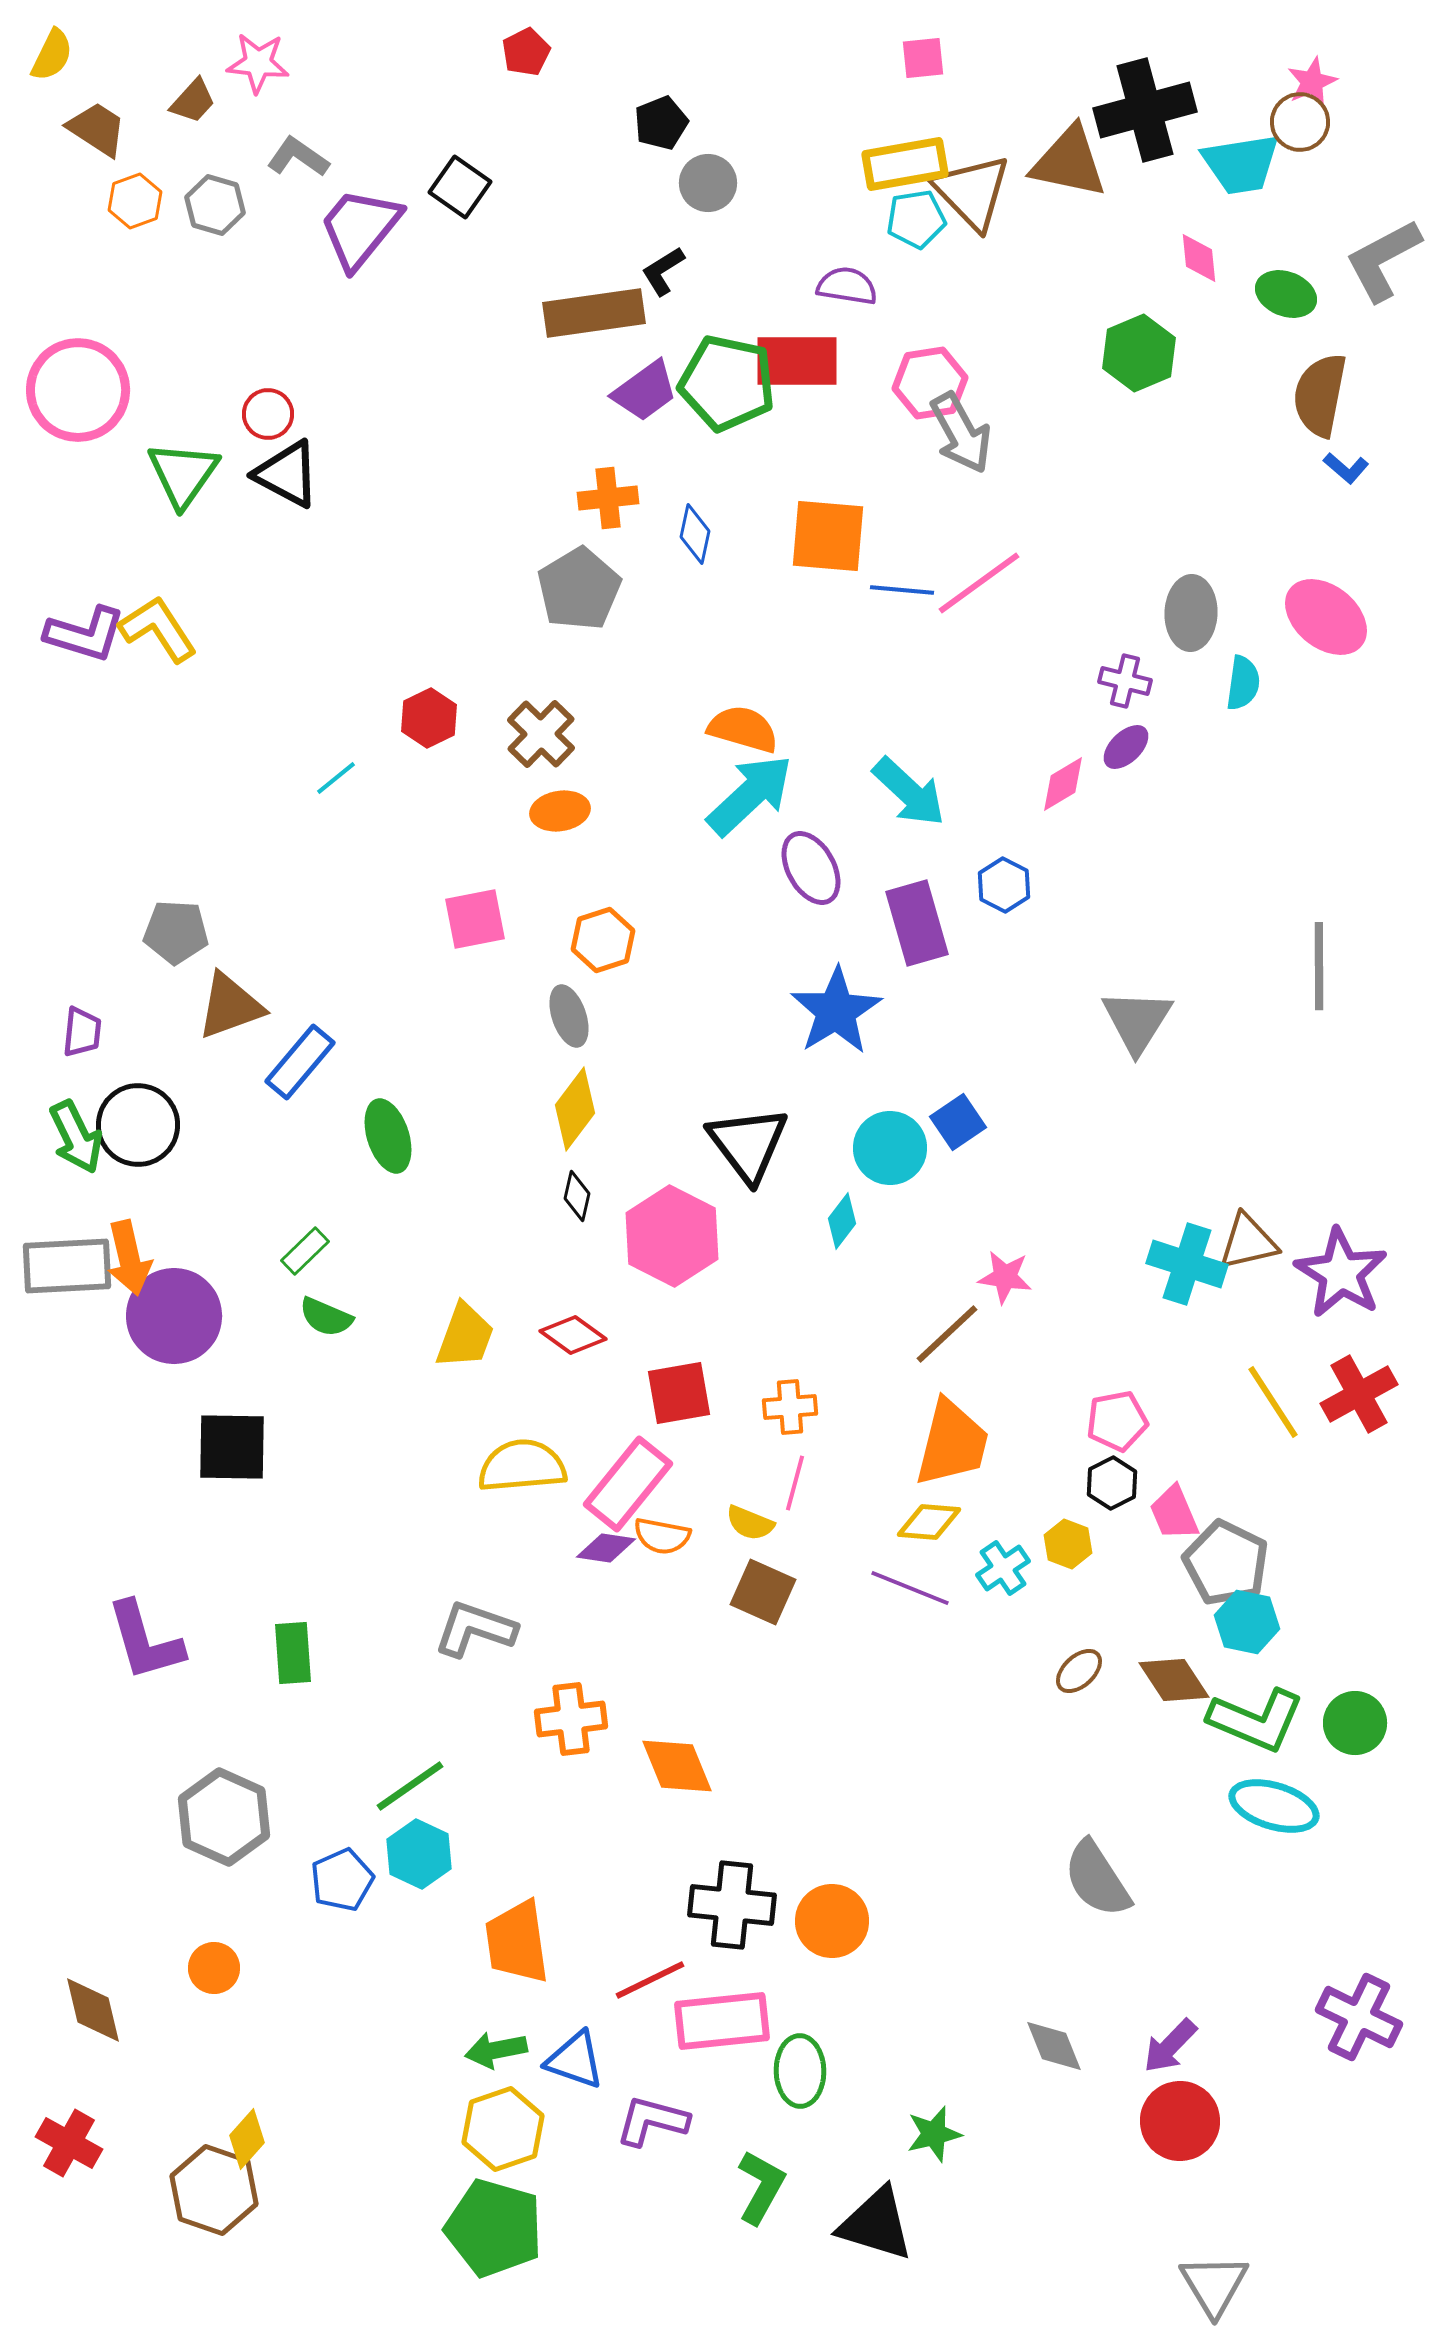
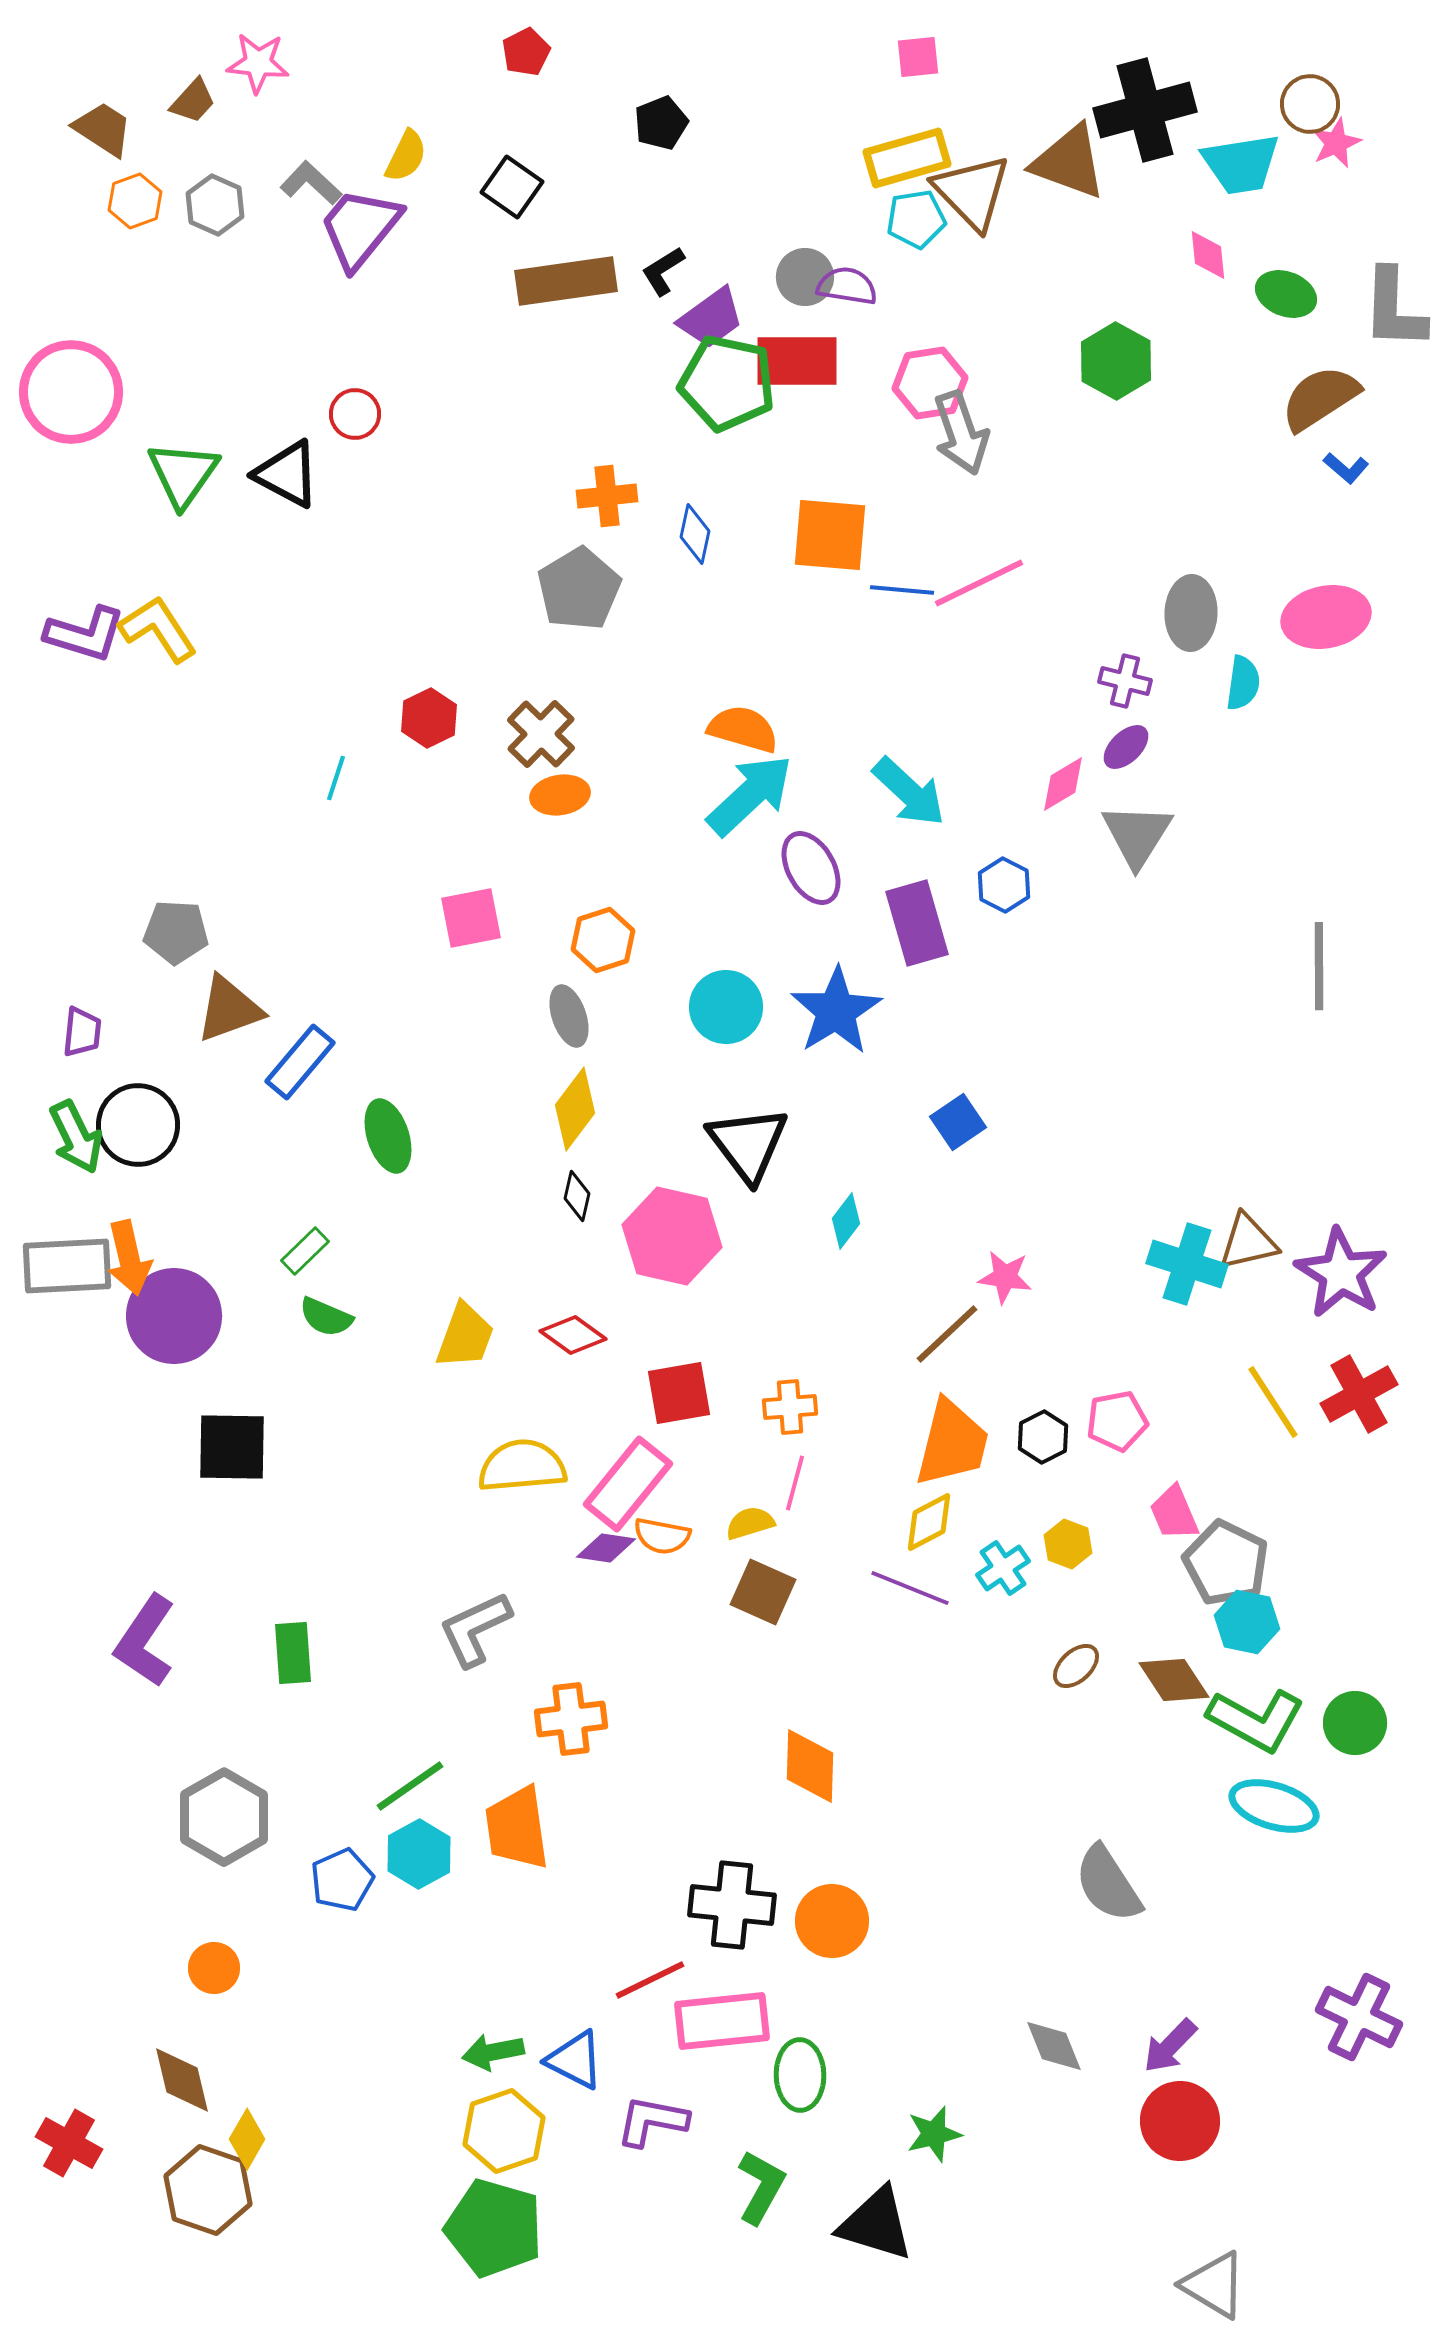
yellow semicircle at (52, 55): moved 354 px right, 101 px down
pink square at (923, 58): moved 5 px left, 1 px up
pink star at (1312, 82): moved 24 px right, 61 px down
brown circle at (1300, 122): moved 10 px right, 18 px up
brown trapezoid at (97, 129): moved 6 px right
gray L-shape at (298, 157): moved 13 px right, 26 px down; rotated 8 degrees clockwise
brown triangle at (1069, 162): rotated 8 degrees clockwise
yellow rectangle at (905, 164): moved 2 px right, 6 px up; rotated 6 degrees counterclockwise
gray circle at (708, 183): moved 97 px right, 94 px down
black square at (460, 187): moved 52 px right
gray hexagon at (215, 205): rotated 8 degrees clockwise
pink diamond at (1199, 258): moved 9 px right, 3 px up
gray L-shape at (1383, 260): moved 11 px right, 49 px down; rotated 60 degrees counterclockwise
brown rectangle at (594, 313): moved 28 px left, 32 px up
green hexagon at (1139, 353): moved 23 px left, 8 px down; rotated 8 degrees counterclockwise
pink circle at (78, 390): moved 7 px left, 2 px down
purple trapezoid at (645, 391): moved 66 px right, 73 px up
brown semicircle at (1320, 395): moved 3 px down; rotated 46 degrees clockwise
red circle at (268, 414): moved 87 px right
gray arrow at (961, 433): rotated 10 degrees clockwise
orange cross at (608, 498): moved 1 px left, 2 px up
orange square at (828, 536): moved 2 px right, 1 px up
pink line at (979, 583): rotated 10 degrees clockwise
pink ellipse at (1326, 617): rotated 50 degrees counterclockwise
cyan line at (336, 778): rotated 33 degrees counterclockwise
orange ellipse at (560, 811): moved 16 px up
pink square at (475, 919): moved 4 px left, 1 px up
brown triangle at (230, 1006): moved 1 px left, 3 px down
gray triangle at (1137, 1021): moved 186 px up
cyan circle at (890, 1148): moved 164 px left, 141 px up
cyan diamond at (842, 1221): moved 4 px right
pink hexagon at (672, 1236): rotated 14 degrees counterclockwise
black hexagon at (1112, 1483): moved 69 px left, 46 px up
yellow diamond at (929, 1522): rotated 32 degrees counterclockwise
yellow semicircle at (750, 1523): rotated 141 degrees clockwise
gray L-shape at (475, 1629): rotated 44 degrees counterclockwise
purple L-shape at (145, 1641): rotated 50 degrees clockwise
brown ellipse at (1079, 1671): moved 3 px left, 5 px up
green L-shape at (1256, 1720): rotated 6 degrees clockwise
orange diamond at (677, 1766): moved 133 px right; rotated 24 degrees clockwise
gray hexagon at (224, 1817): rotated 6 degrees clockwise
cyan hexagon at (419, 1854): rotated 6 degrees clockwise
gray semicircle at (1097, 1879): moved 11 px right, 5 px down
orange trapezoid at (517, 1942): moved 114 px up
brown diamond at (93, 2010): moved 89 px right, 70 px down
green arrow at (496, 2050): moved 3 px left, 2 px down
blue triangle at (575, 2060): rotated 8 degrees clockwise
green ellipse at (800, 2071): moved 4 px down
purple L-shape at (652, 2121): rotated 4 degrees counterclockwise
yellow hexagon at (503, 2129): moved 1 px right, 2 px down
yellow diamond at (247, 2139): rotated 12 degrees counterclockwise
brown hexagon at (214, 2190): moved 6 px left
gray triangle at (1214, 2285): rotated 28 degrees counterclockwise
